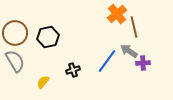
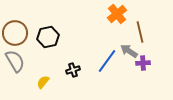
brown line: moved 6 px right, 5 px down
